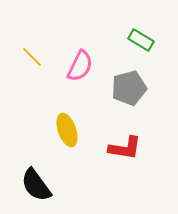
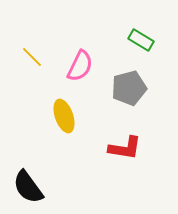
yellow ellipse: moved 3 px left, 14 px up
black semicircle: moved 8 px left, 2 px down
